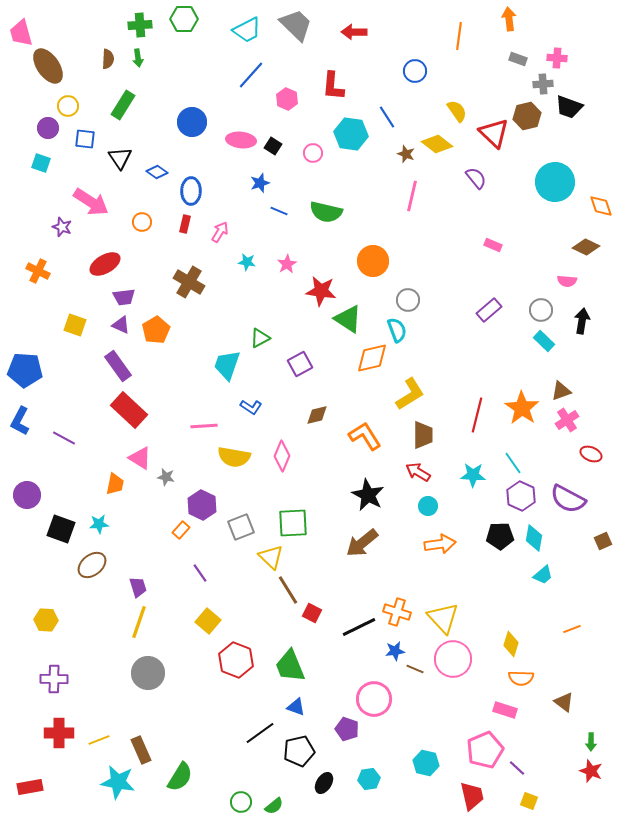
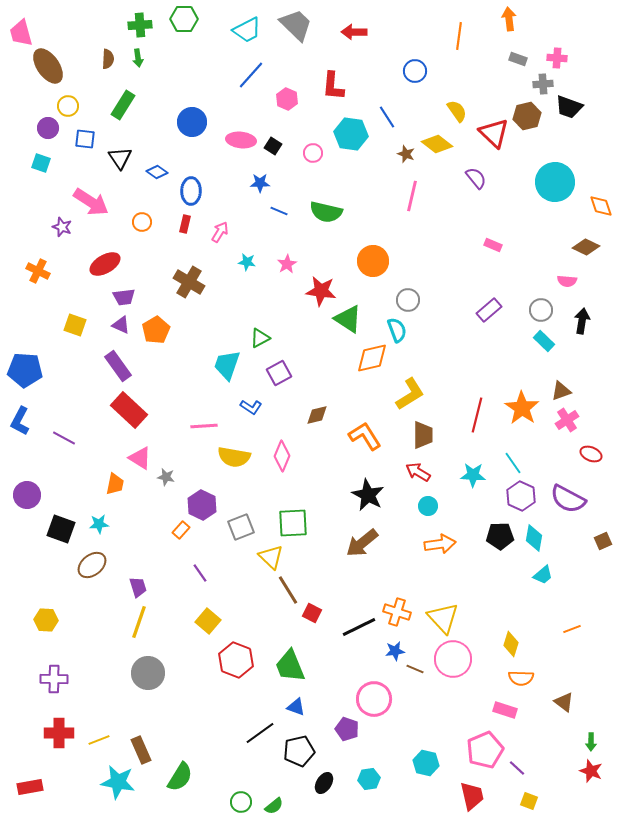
blue star at (260, 183): rotated 18 degrees clockwise
purple square at (300, 364): moved 21 px left, 9 px down
